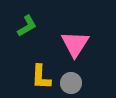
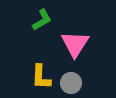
green L-shape: moved 15 px right, 6 px up
